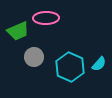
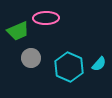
gray circle: moved 3 px left, 1 px down
cyan hexagon: moved 1 px left
